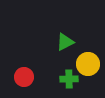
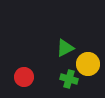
green triangle: moved 6 px down
green cross: rotated 18 degrees clockwise
